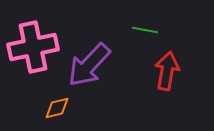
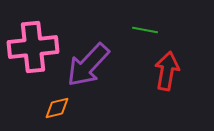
pink cross: rotated 6 degrees clockwise
purple arrow: moved 1 px left
